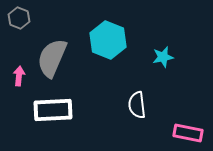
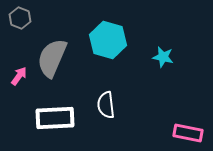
gray hexagon: moved 1 px right
cyan hexagon: rotated 6 degrees counterclockwise
cyan star: rotated 25 degrees clockwise
pink arrow: rotated 30 degrees clockwise
white semicircle: moved 31 px left
white rectangle: moved 2 px right, 8 px down
